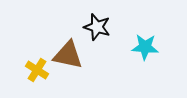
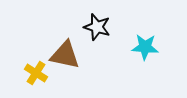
brown triangle: moved 3 px left
yellow cross: moved 1 px left, 3 px down
